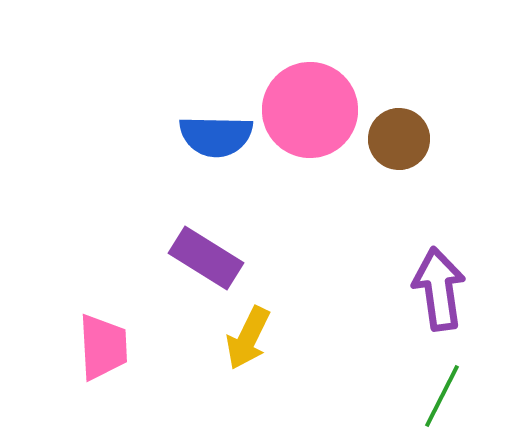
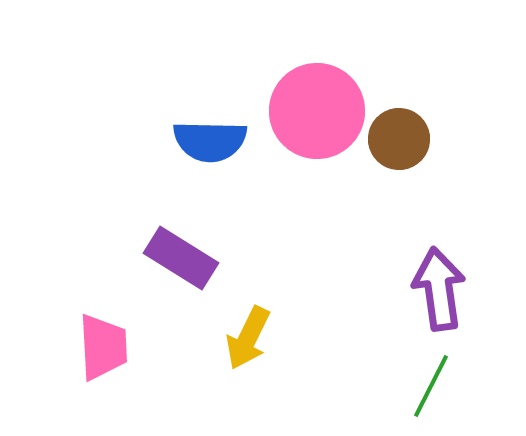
pink circle: moved 7 px right, 1 px down
blue semicircle: moved 6 px left, 5 px down
purple rectangle: moved 25 px left
green line: moved 11 px left, 10 px up
